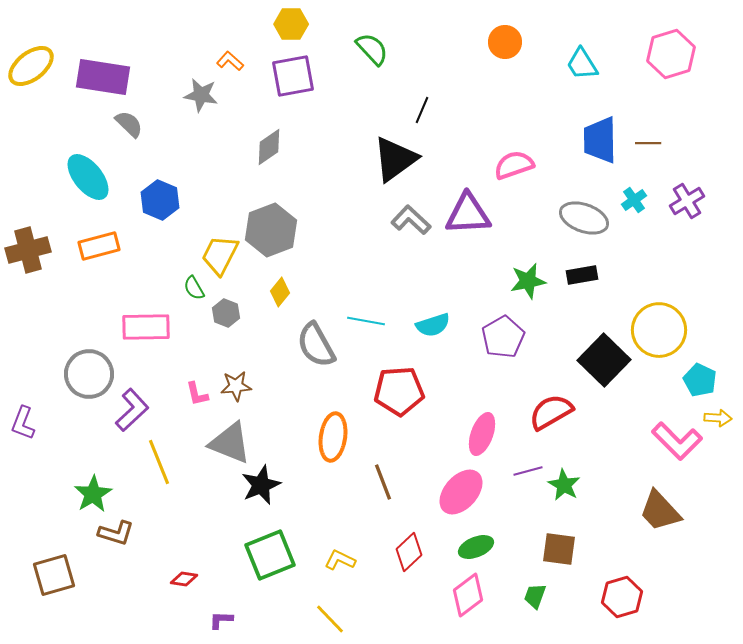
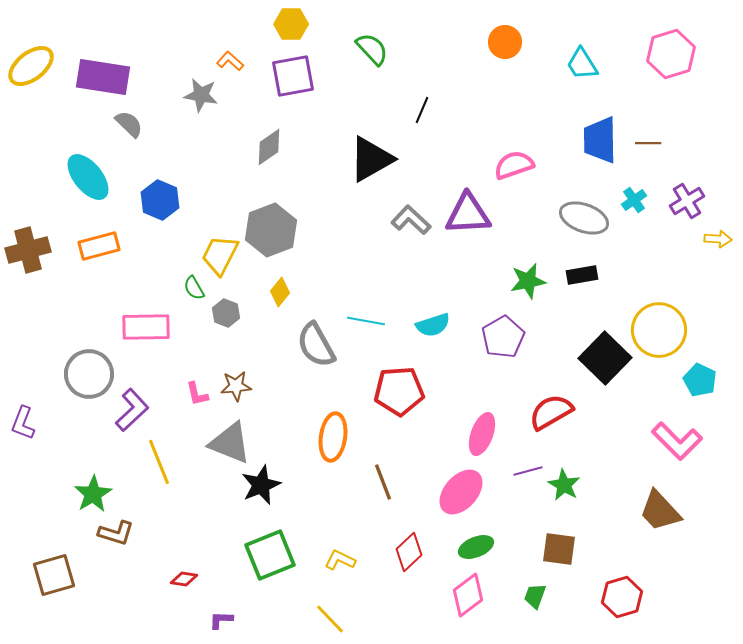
black triangle at (395, 159): moved 24 px left; rotated 6 degrees clockwise
black square at (604, 360): moved 1 px right, 2 px up
yellow arrow at (718, 418): moved 179 px up
